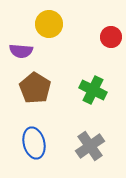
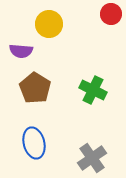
red circle: moved 23 px up
gray cross: moved 2 px right, 12 px down
